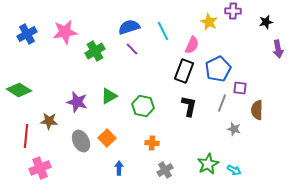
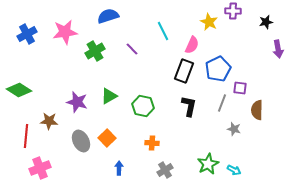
blue semicircle: moved 21 px left, 11 px up
